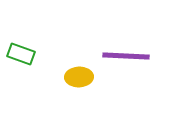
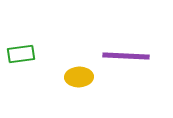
green rectangle: rotated 28 degrees counterclockwise
